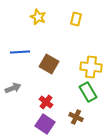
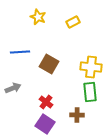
yellow rectangle: moved 3 px left, 3 px down; rotated 48 degrees clockwise
green rectangle: moved 2 px right; rotated 24 degrees clockwise
brown cross: moved 1 px right, 2 px up; rotated 24 degrees counterclockwise
